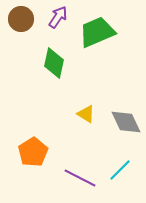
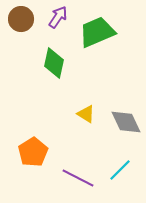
purple line: moved 2 px left
